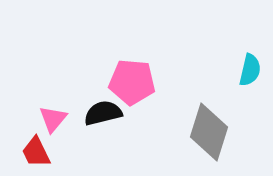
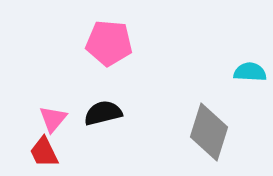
cyan semicircle: moved 2 px down; rotated 100 degrees counterclockwise
pink pentagon: moved 23 px left, 39 px up
red trapezoid: moved 8 px right
